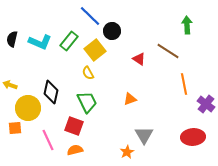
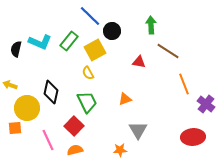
green arrow: moved 36 px left
black semicircle: moved 4 px right, 10 px down
yellow square: rotated 10 degrees clockwise
red triangle: moved 3 px down; rotated 24 degrees counterclockwise
orange line: rotated 10 degrees counterclockwise
orange triangle: moved 5 px left
yellow circle: moved 1 px left
red square: rotated 24 degrees clockwise
gray triangle: moved 6 px left, 5 px up
orange star: moved 7 px left, 2 px up; rotated 24 degrees clockwise
